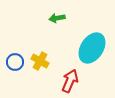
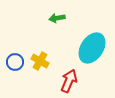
red arrow: moved 1 px left
